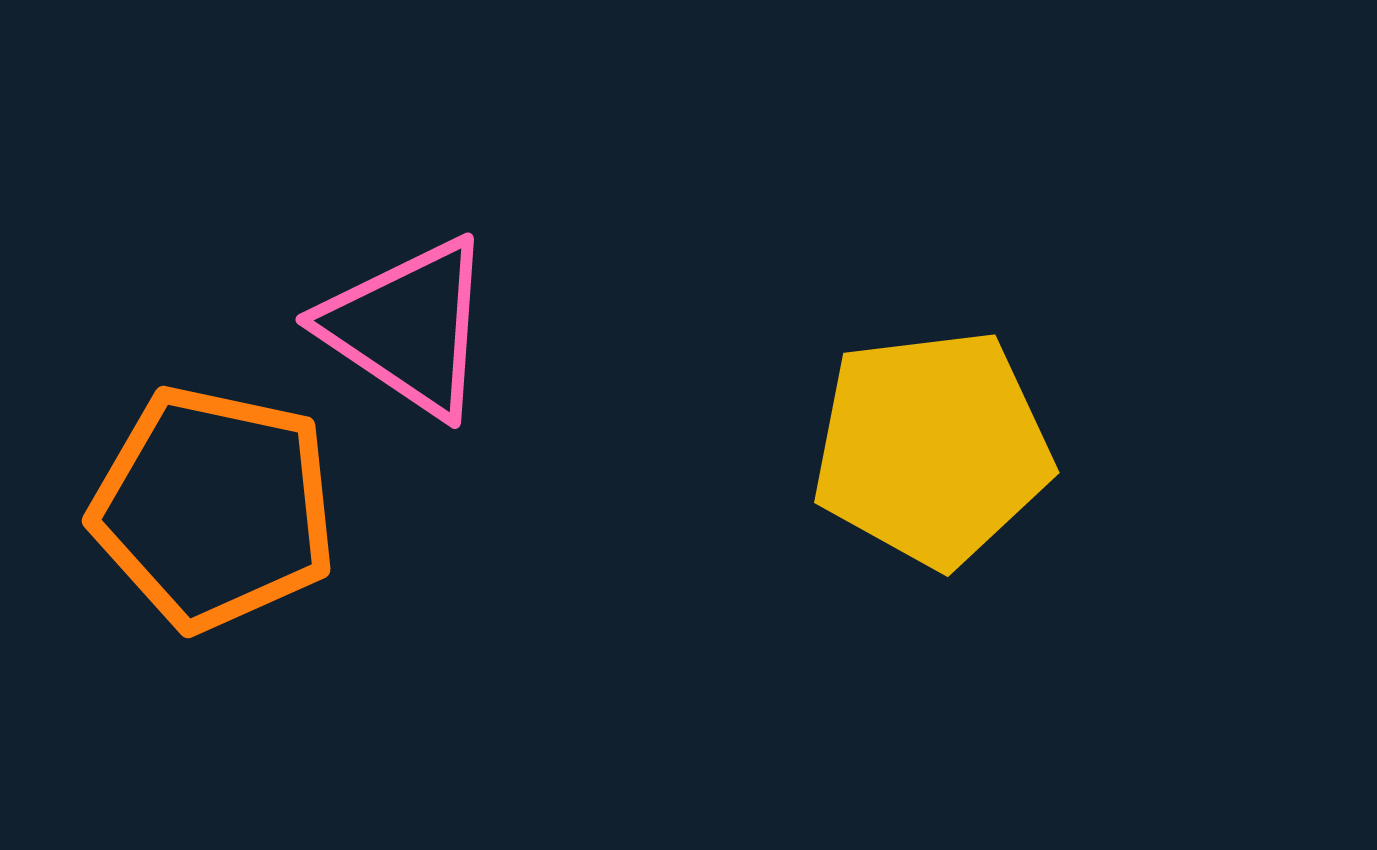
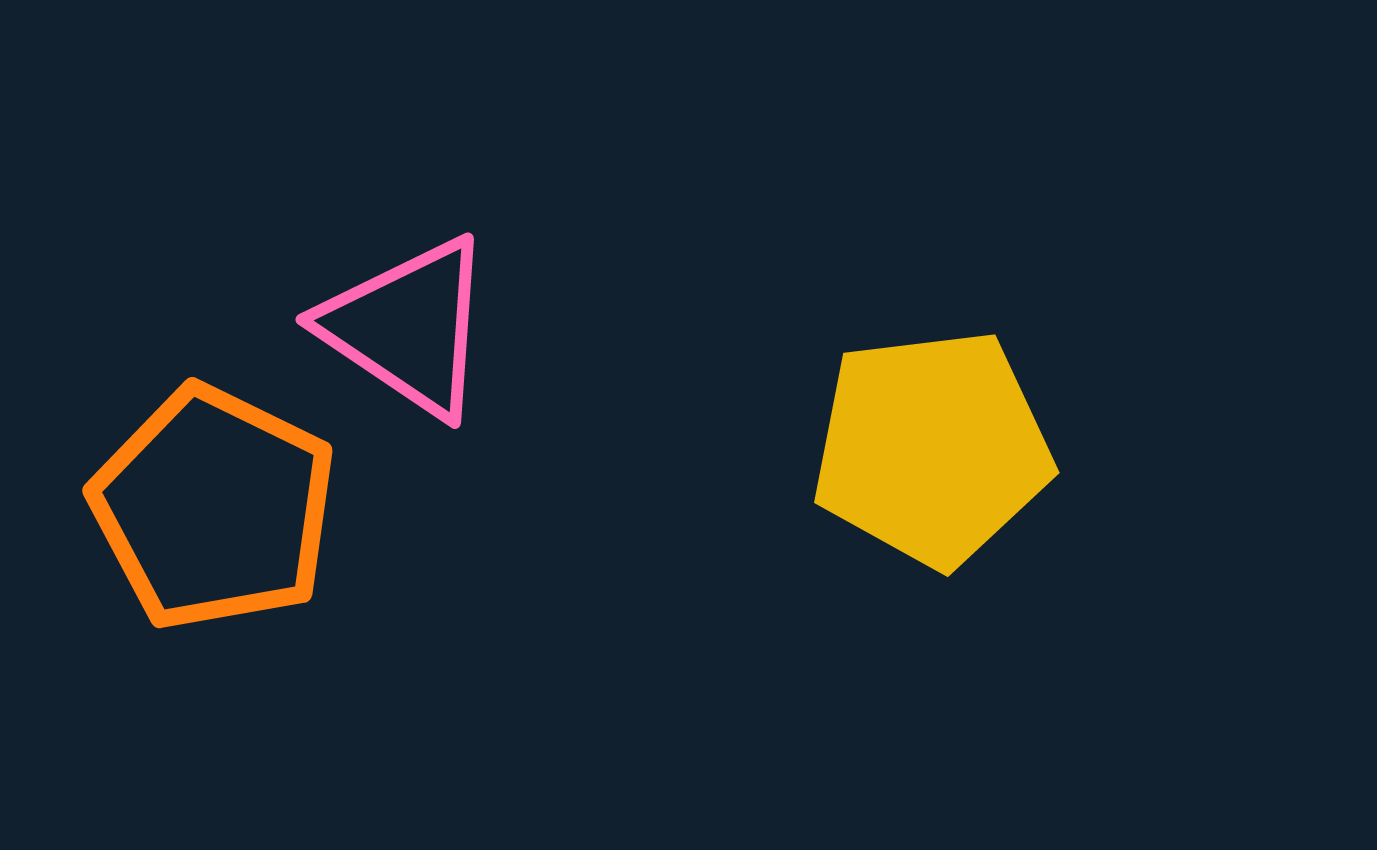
orange pentagon: rotated 14 degrees clockwise
